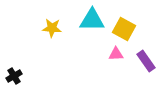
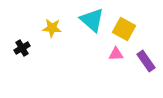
cyan triangle: rotated 40 degrees clockwise
black cross: moved 8 px right, 28 px up
